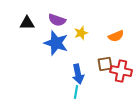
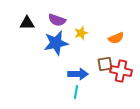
orange semicircle: moved 2 px down
blue star: rotated 30 degrees counterclockwise
blue arrow: rotated 78 degrees counterclockwise
